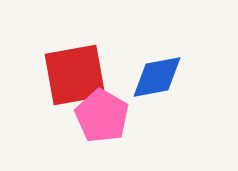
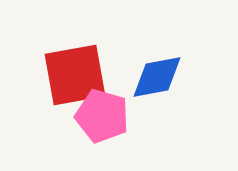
pink pentagon: rotated 14 degrees counterclockwise
